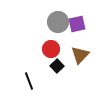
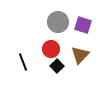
purple square: moved 6 px right, 1 px down; rotated 30 degrees clockwise
black line: moved 6 px left, 19 px up
